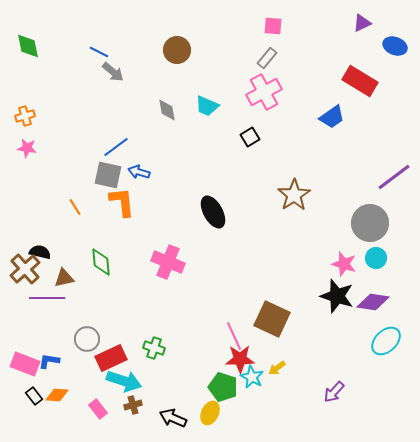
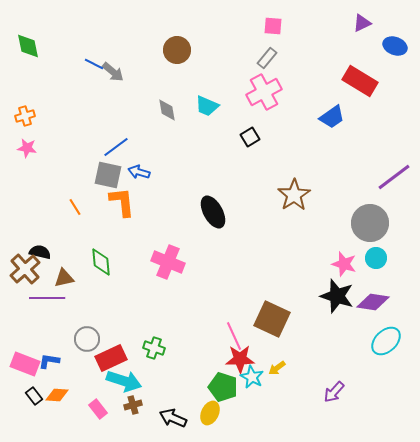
blue line at (99, 52): moved 5 px left, 12 px down
